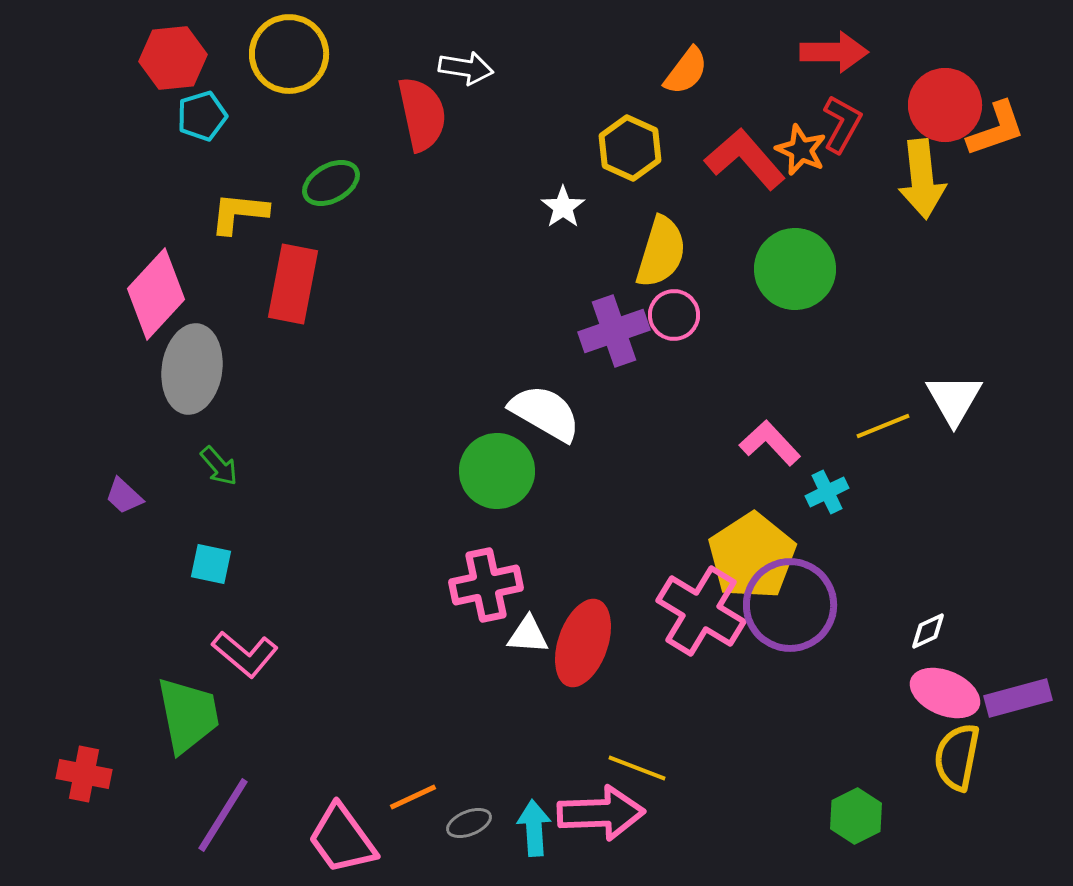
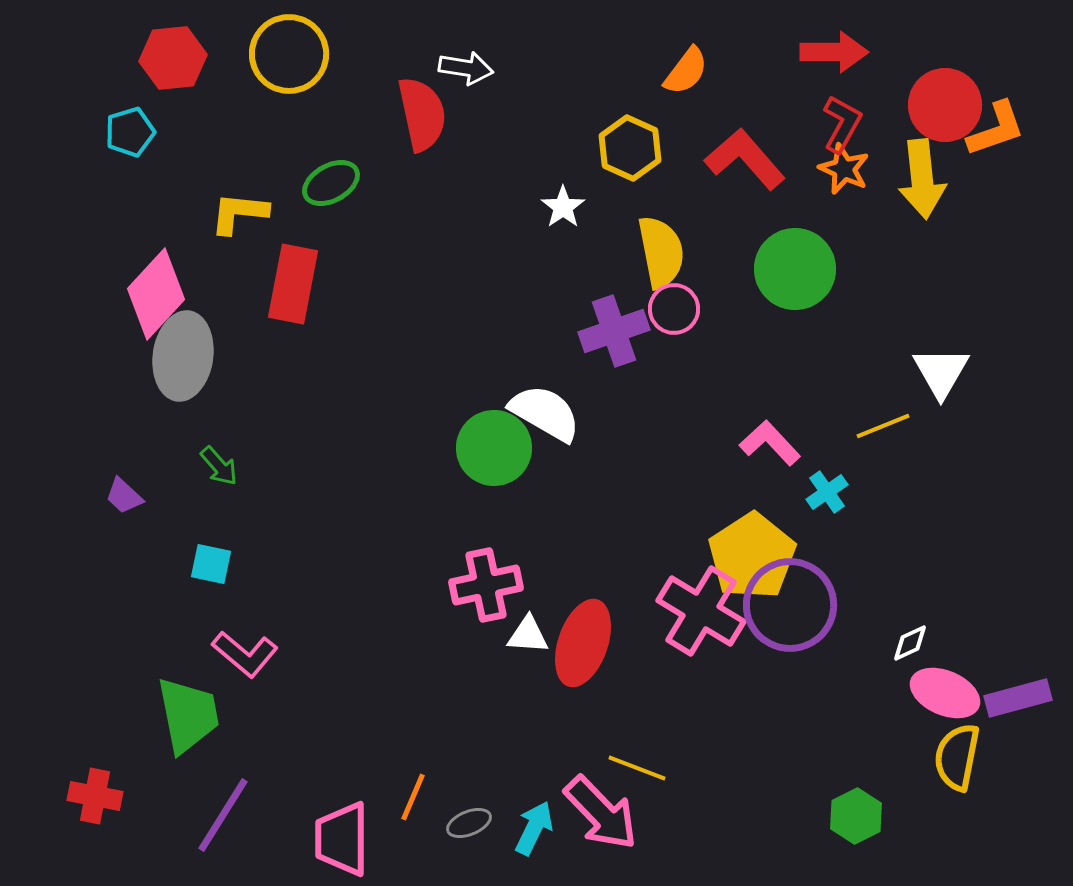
cyan pentagon at (202, 116): moved 72 px left, 16 px down
orange star at (801, 150): moved 43 px right, 19 px down
yellow semicircle at (661, 252): rotated 28 degrees counterclockwise
pink circle at (674, 315): moved 6 px up
gray ellipse at (192, 369): moved 9 px left, 13 px up
white triangle at (954, 399): moved 13 px left, 27 px up
green circle at (497, 471): moved 3 px left, 23 px up
cyan cross at (827, 492): rotated 9 degrees counterclockwise
white diamond at (928, 631): moved 18 px left, 12 px down
red cross at (84, 774): moved 11 px right, 22 px down
orange line at (413, 797): rotated 42 degrees counterclockwise
pink arrow at (601, 813): rotated 48 degrees clockwise
cyan arrow at (534, 828): rotated 30 degrees clockwise
pink trapezoid at (342, 839): rotated 36 degrees clockwise
